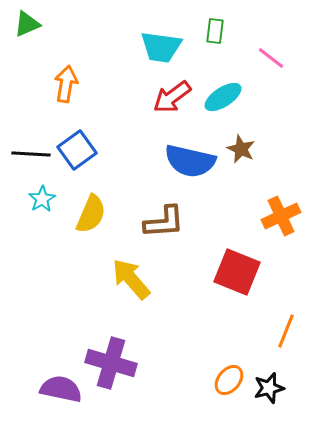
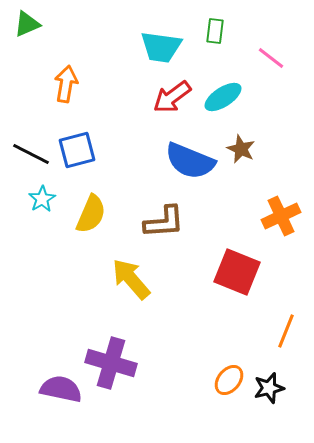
blue square: rotated 21 degrees clockwise
black line: rotated 24 degrees clockwise
blue semicircle: rotated 9 degrees clockwise
